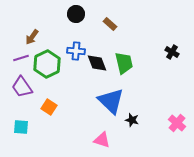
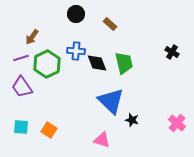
orange square: moved 23 px down
